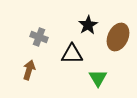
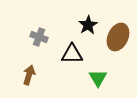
brown arrow: moved 5 px down
